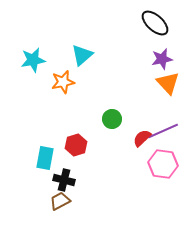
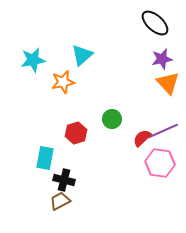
red hexagon: moved 12 px up
pink hexagon: moved 3 px left, 1 px up
